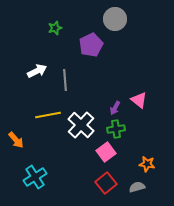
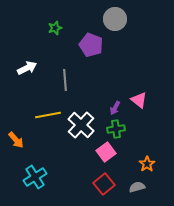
purple pentagon: rotated 25 degrees counterclockwise
white arrow: moved 10 px left, 3 px up
orange star: rotated 28 degrees clockwise
red square: moved 2 px left, 1 px down
